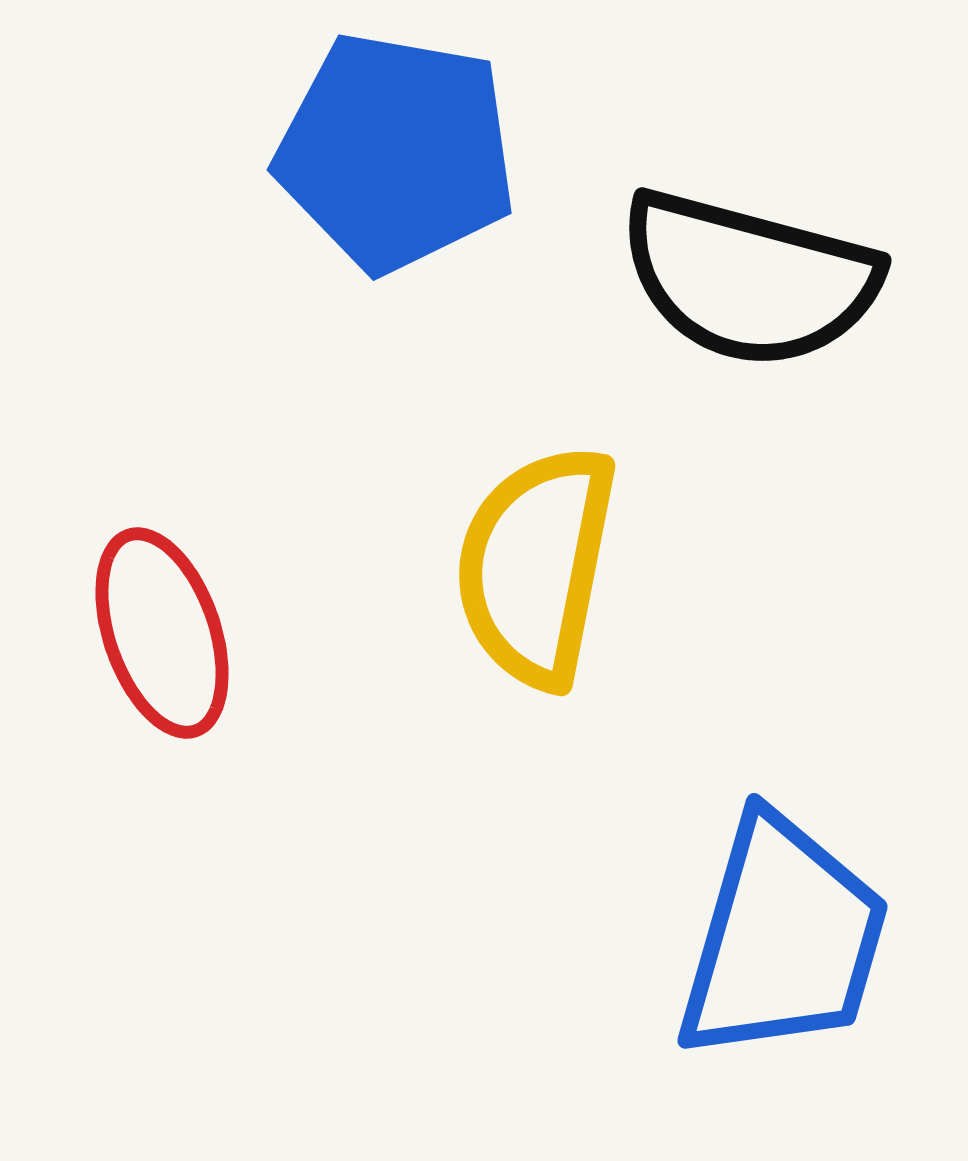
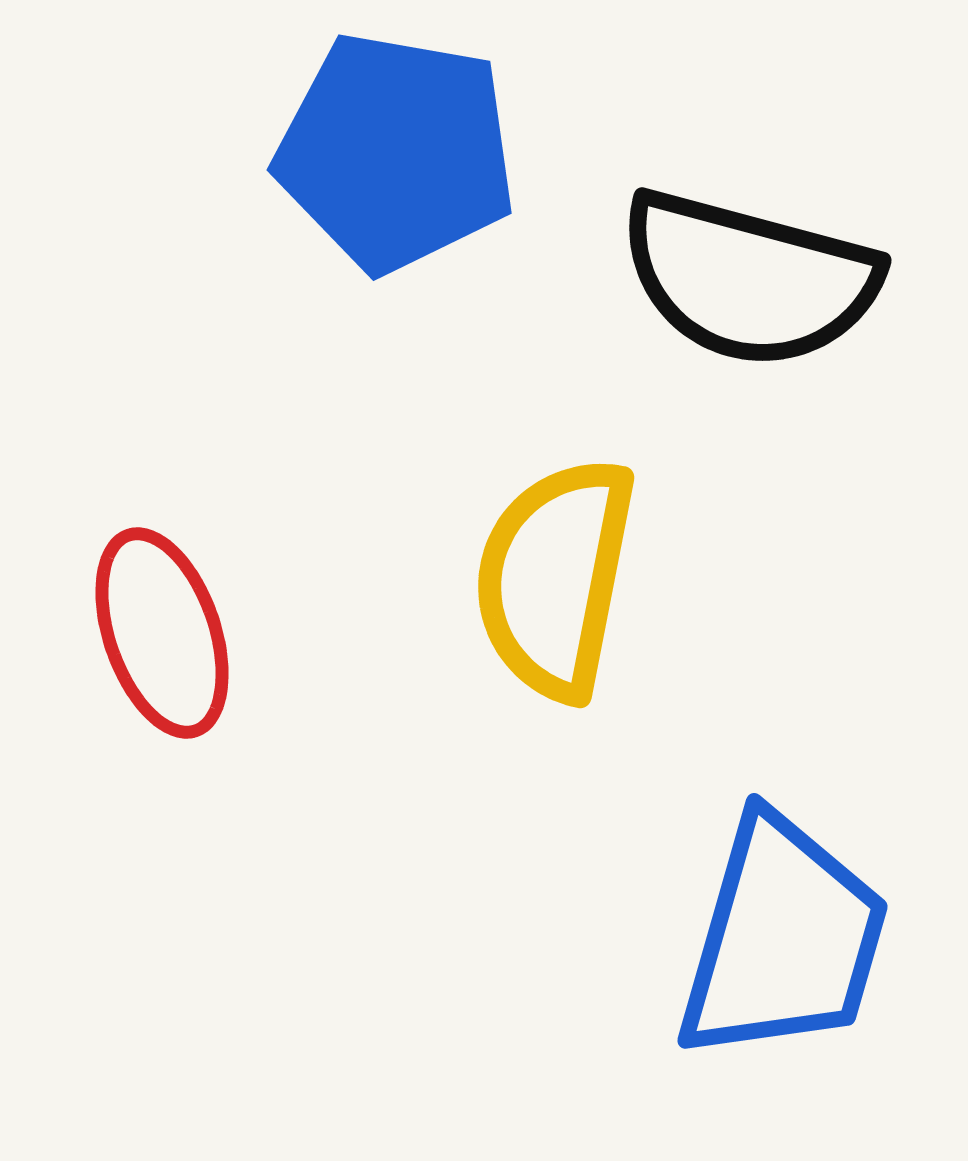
yellow semicircle: moved 19 px right, 12 px down
